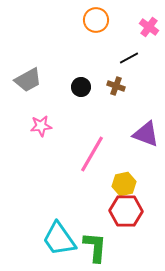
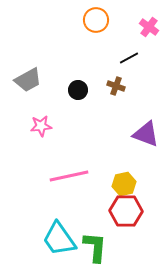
black circle: moved 3 px left, 3 px down
pink line: moved 23 px left, 22 px down; rotated 48 degrees clockwise
